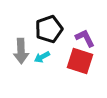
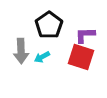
black pentagon: moved 4 px up; rotated 16 degrees counterclockwise
purple L-shape: moved 3 px up; rotated 65 degrees counterclockwise
red square: moved 1 px right, 4 px up
